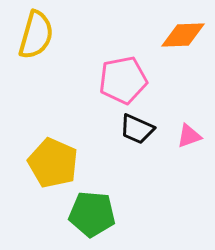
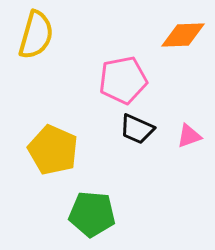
yellow pentagon: moved 13 px up
